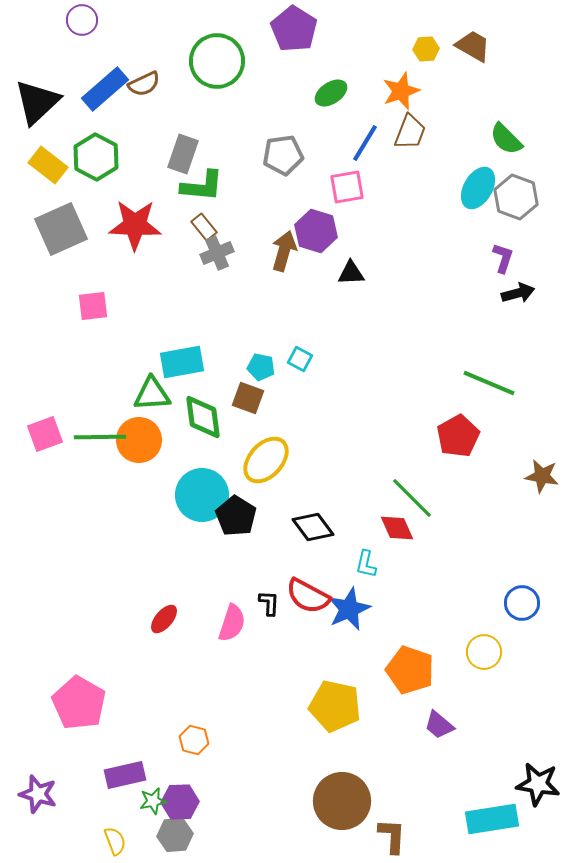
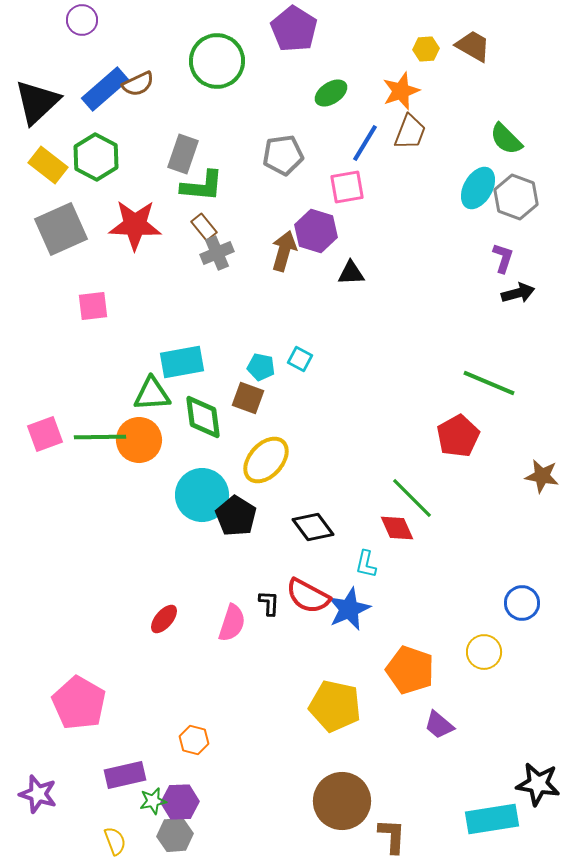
brown semicircle at (144, 84): moved 6 px left
